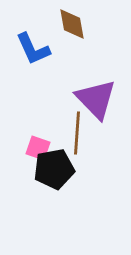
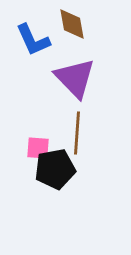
blue L-shape: moved 9 px up
purple triangle: moved 21 px left, 21 px up
pink square: rotated 15 degrees counterclockwise
black pentagon: moved 1 px right
